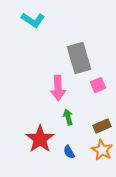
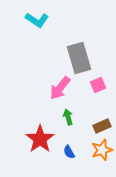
cyan L-shape: moved 4 px right
pink arrow: moved 2 px right; rotated 40 degrees clockwise
orange star: rotated 25 degrees clockwise
